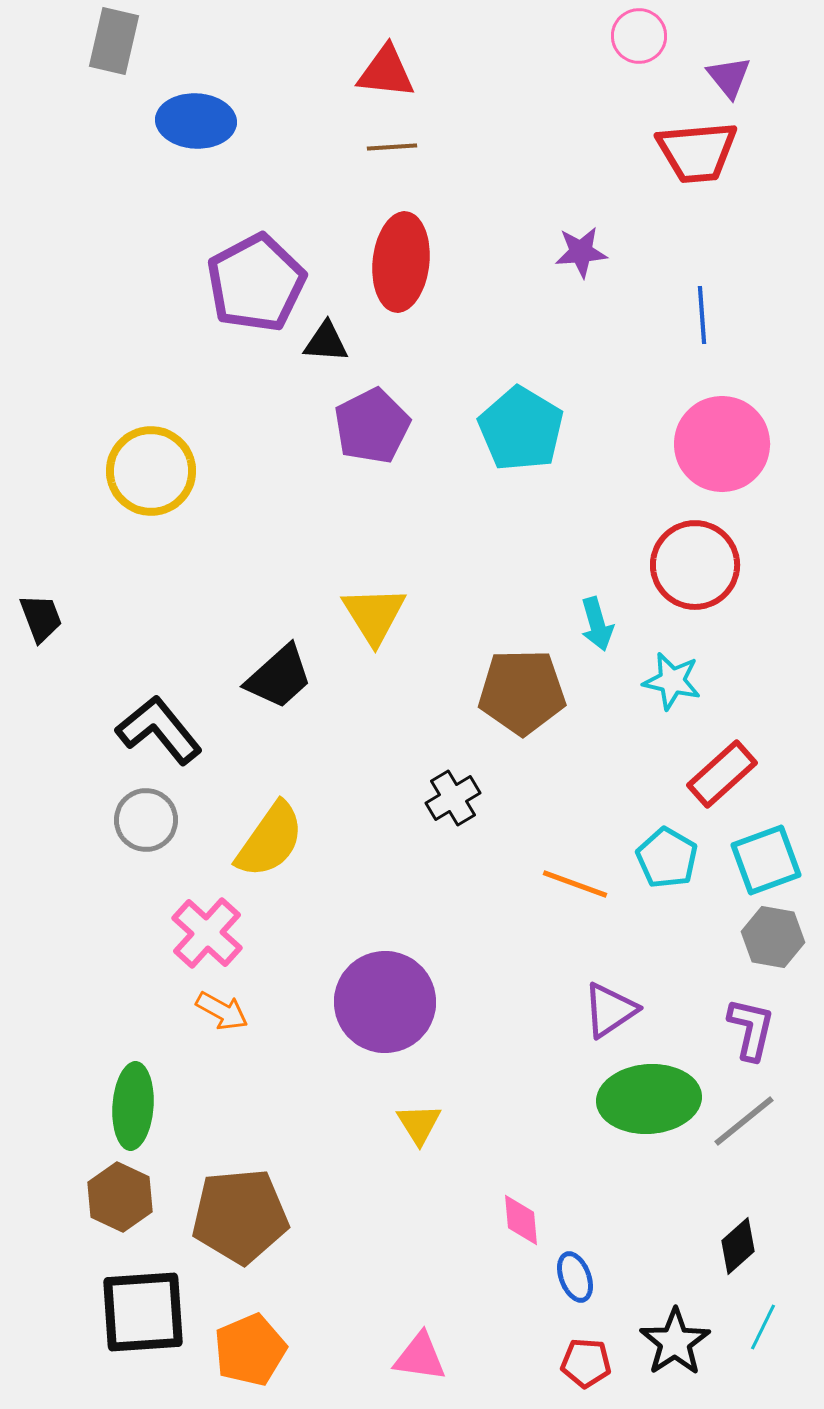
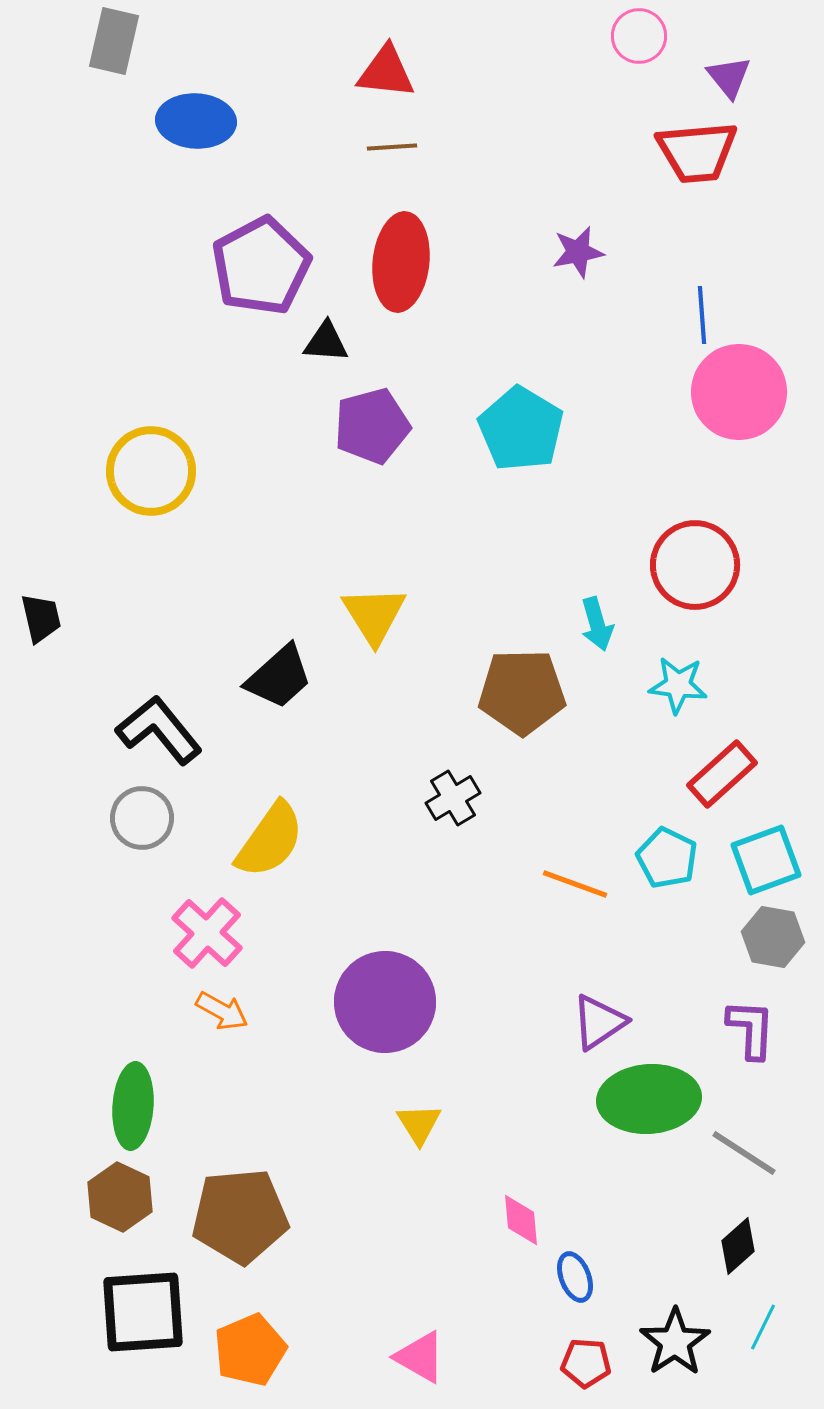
purple star at (581, 252): moved 3 px left; rotated 6 degrees counterclockwise
purple pentagon at (256, 283): moved 5 px right, 17 px up
purple pentagon at (372, 426): rotated 12 degrees clockwise
pink circle at (722, 444): moved 17 px right, 52 px up
black trapezoid at (41, 618): rotated 8 degrees clockwise
cyan star at (672, 681): moved 6 px right, 4 px down; rotated 6 degrees counterclockwise
gray circle at (146, 820): moved 4 px left, 2 px up
cyan pentagon at (667, 858): rotated 4 degrees counterclockwise
purple triangle at (610, 1010): moved 11 px left, 12 px down
purple L-shape at (751, 1029): rotated 10 degrees counterclockwise
gray line at (744, 1121): moved 32 px down; rotated 72 degrees clockwise
pink triangle at (420, 1357): rotated 22 degrees clockwise
